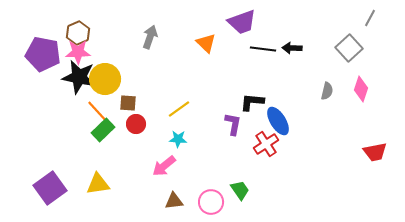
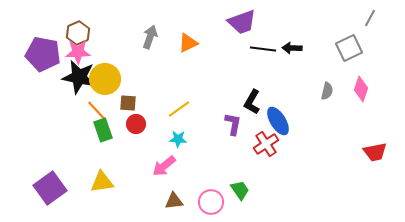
orange triangle: moved 18 px left; rotated 50 degrees clockwise
gray square: rotated 16 degrees clockwise
black L-shape: rotated 65 degrees counterclockwise
green rectangle: rotated 65 degrees counterclockwise
yellow triangle: moved 4 px right, 2 px up
